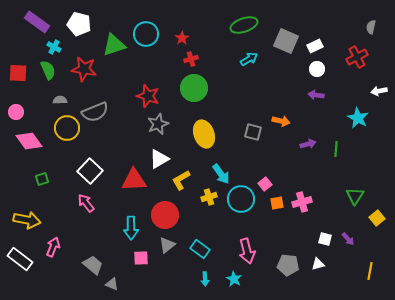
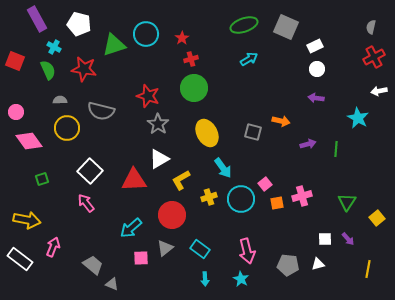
purple rectangle at (37, 22): moved 3 px up; rotated 25 degrees clockwise
gray square at (286, 41): moved 14 px up
red cross at (357, 57): moved 17 px right
red square at (18, 73): moved 3 px left, 12 px up; rotated 18 degrees clockwise
purple arrow at (316, 95): moved 3 px down
gray semicircle at (95, 112): moved 6 px right, 1 px up; rotated 36 degrees clockwise
gray star at (158, 124): rotated 15 degrees counterclockwise
yellow ellipse at (204, 134): moved 3 px right, 1 px up; rotated 8 degrees counterclockwise
cyan arrow at (221, 174): moved 2 px right, 6 px up
green triangle at (355, 196): moved 8 px left, 6 px down
pink cross at (302, 202): moved 6 px up
red circle at (165, 215): moved 7 px right
cyan arrow at (131, 228): rotated 50 degrees clockwise
white square at (325, 239): rotated 16 degrees counterclockwise
gray triangle at (167, 245): moved 2 px left, 3 px down
yellow line at (370, 271): moved 2 px left, 2 px up
cyan star at (234, 279): moved 7 px right
